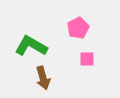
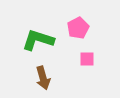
green L-shape: moved 7 px right, 6 px up; rotated 12 degrees counterclockwise
